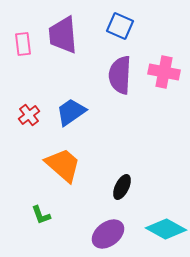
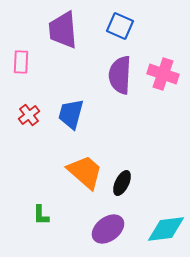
purple trapezoid: moved 5 px up
pink rectangle: moved 2 px left, 18 px down; rotated 10 degrees clockwise
pink cross: moved 1 px left, 2 px down; rotated 8 degrees clockwise
blue trapezoid: moved 2 px down; rotated 40 degrees counterclockwise
orange trapezoid: moved 22 px right, 7 px down
black ellipse: moved 4 px up
green L-shape: rotated 20 degrees clockwise
cyan diamond: rotated 36 degrees counterclockwise
purple ellipse: moved 5 px up
